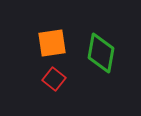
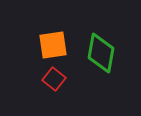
orange square: moved 1 px right, 2 px down
